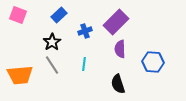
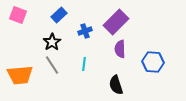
black semicircle: moved 2 px left, 1 px down
